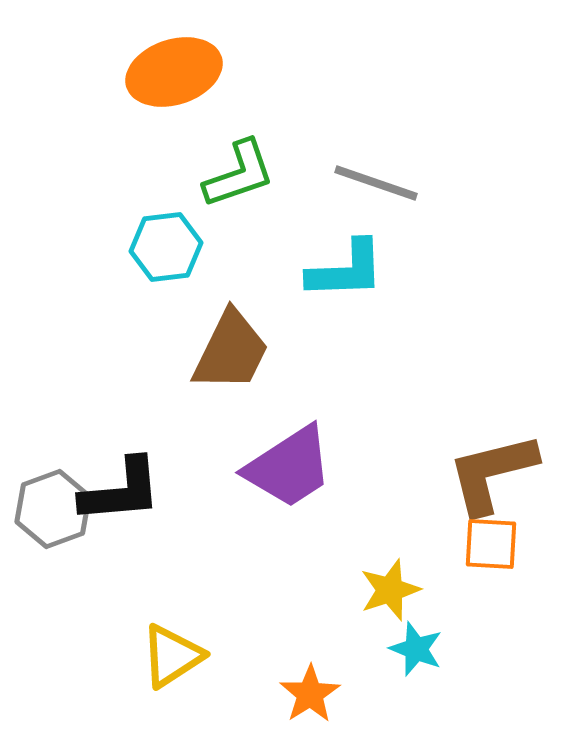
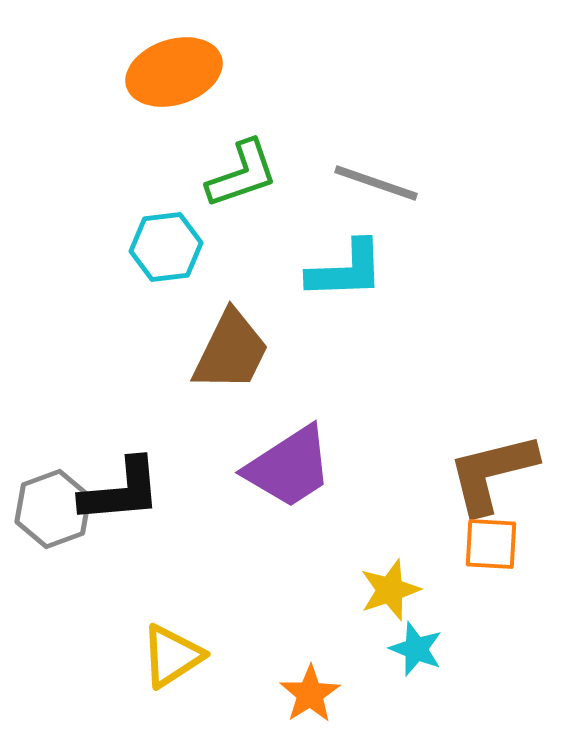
green L-shape: moved 3 px right
